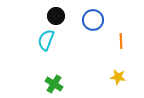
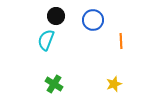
yellow star: moved 4 px left, 7 px down; rotated 28 degrees counterclockwise
